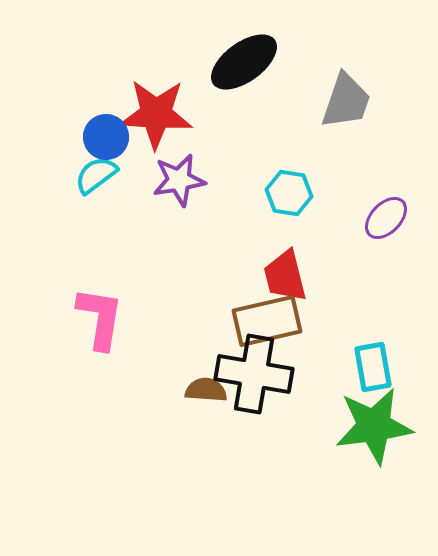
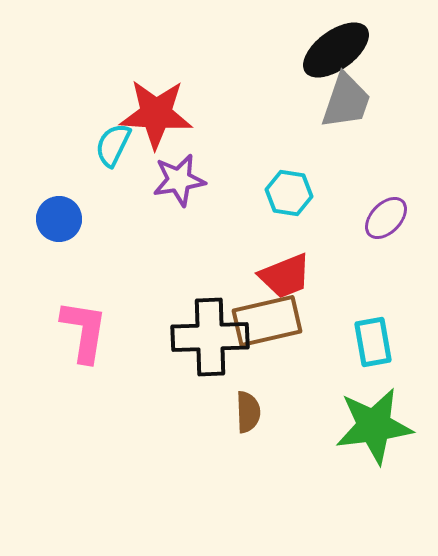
black ellipse: moved 92 px right, 12 px up
blue circle: moved 47 px left, 82 px down
cyan semicircle: moved 17 px right, 30 px up; rotated 27 degrees counterclockwise
red trapezoid: rotated 98 degrees counterclockwise
pink L-shape: moved 16 px left, 13 px down
cyan rectangle: moved 25 px up
black cross: moved 44 px left, 37 px up; rotated 12 degrees counterclockwise
brown semicircle: moved 42 px right, 22 px down; rotated 84 degrees clockwise
